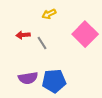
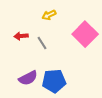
yellow arrow: moved 1 px down
red arrow: moved 2 px left, 1 px down
purple semicircle: rotated 18 degrees counterclockwise
